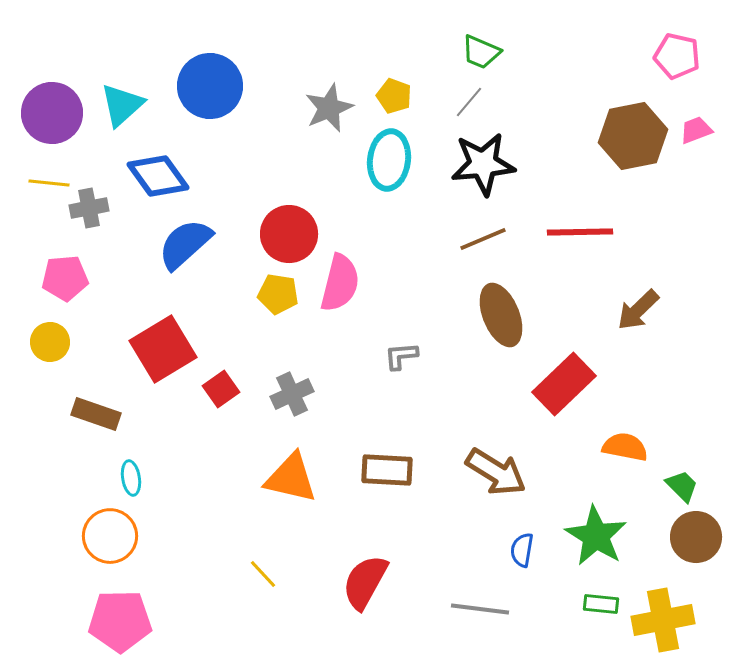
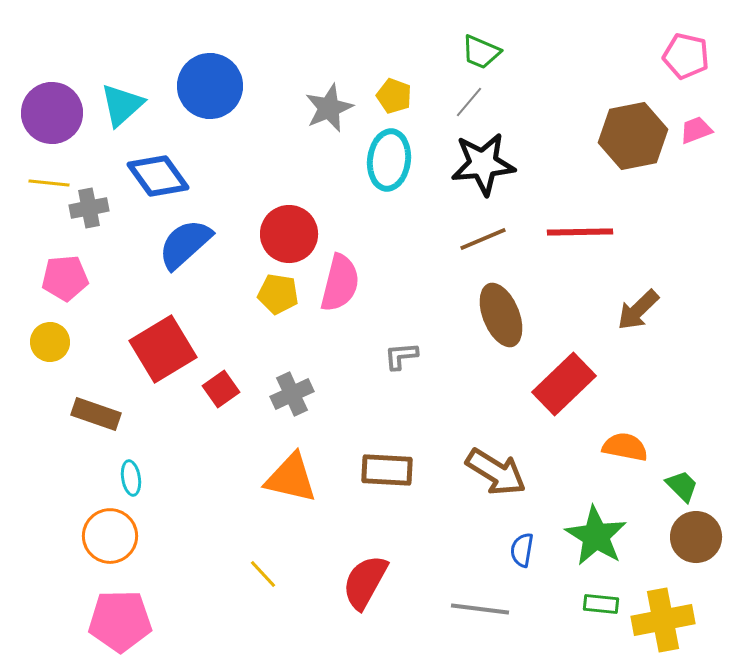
pink pentagon at (677, 56): moved 9 px right
